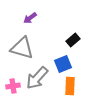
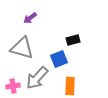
black rectangle: rotated 24 degrees clockwise
blue square: moved 4 px left, 5 px up
